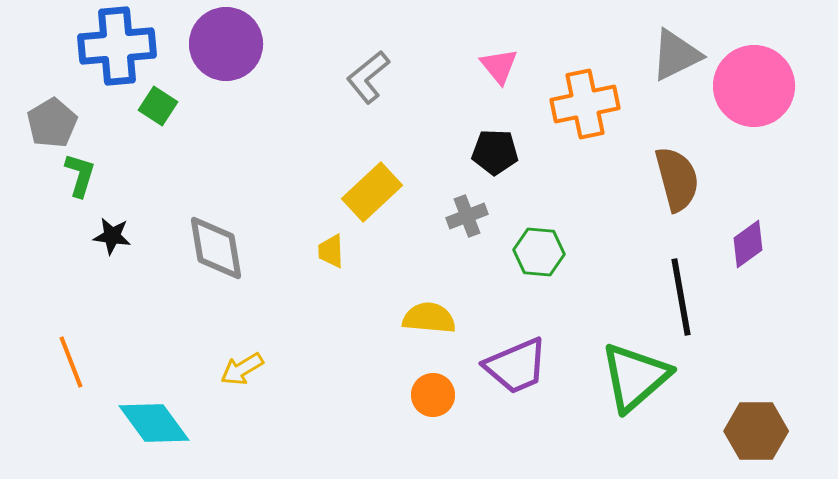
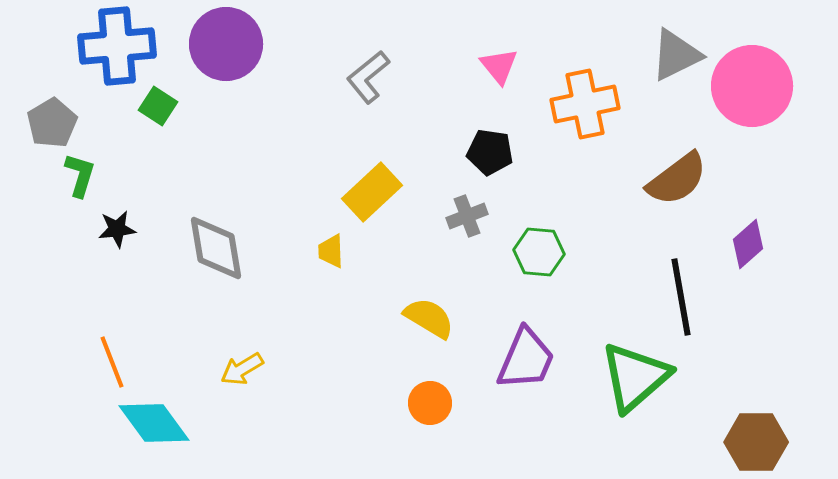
pink circle: moved 2 px left
black pentagon: moved 5 px left; rotated 6 degrees clockwise
brown semicircle: rotated 68 degrees clockwise
black star: moved 5 px right, 7 px up; rotated 15 degrees counterclockwise
purple diamond: rotated 6 degrees counterclockwise
yellow semicircle: rotated 26 degrees clockwise
orange line: moved 41 px right
purple trapezoid: moved 10 px right, 7 px up; rotated 44 degrees counterclockwise
orange circle: moved 3 px left, 8 px down
brown hexagon: moved 11 px down
